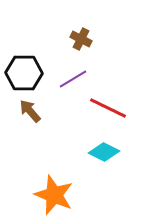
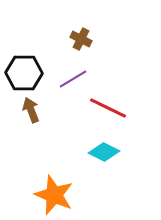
brown arrow: moved 1 px right, 1 px up; rotated 20 degrees clockwise
